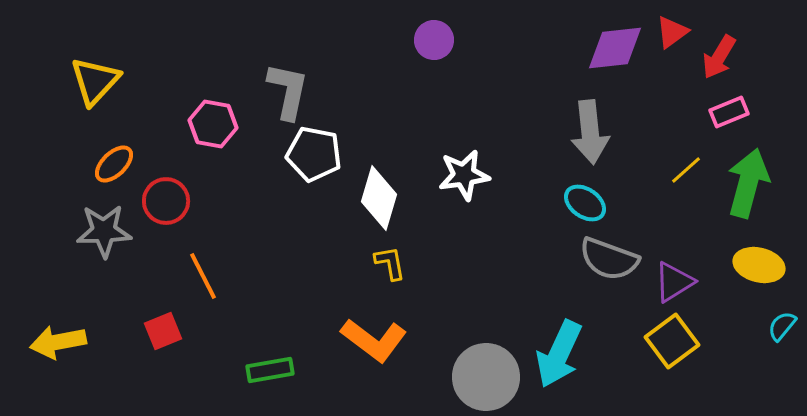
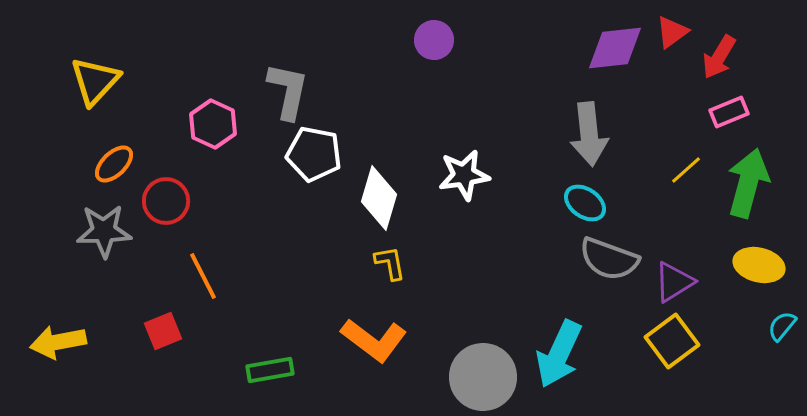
pink hexagon: rotated 15 degrees clockwise
gray arrow: moved 1 px left, 2 px down
gray circle: moved 3 px left
